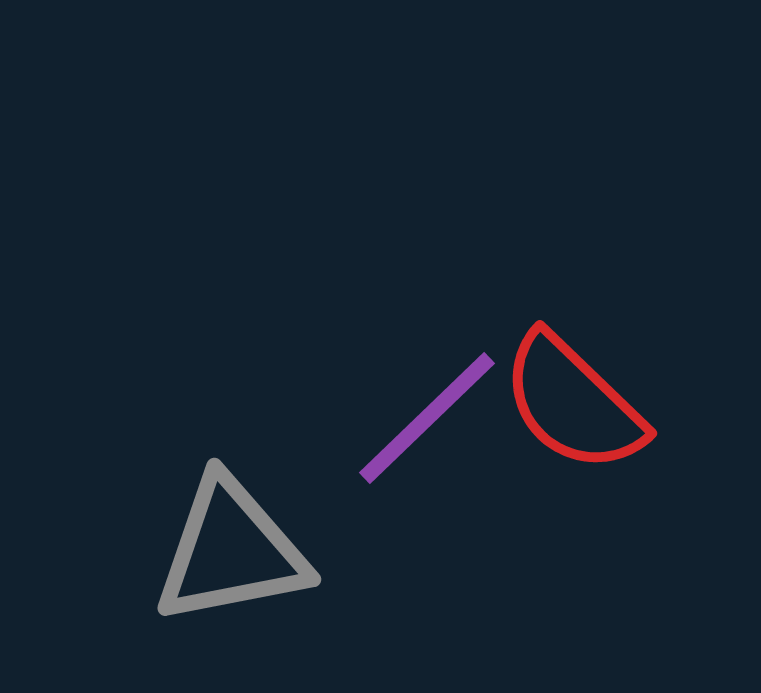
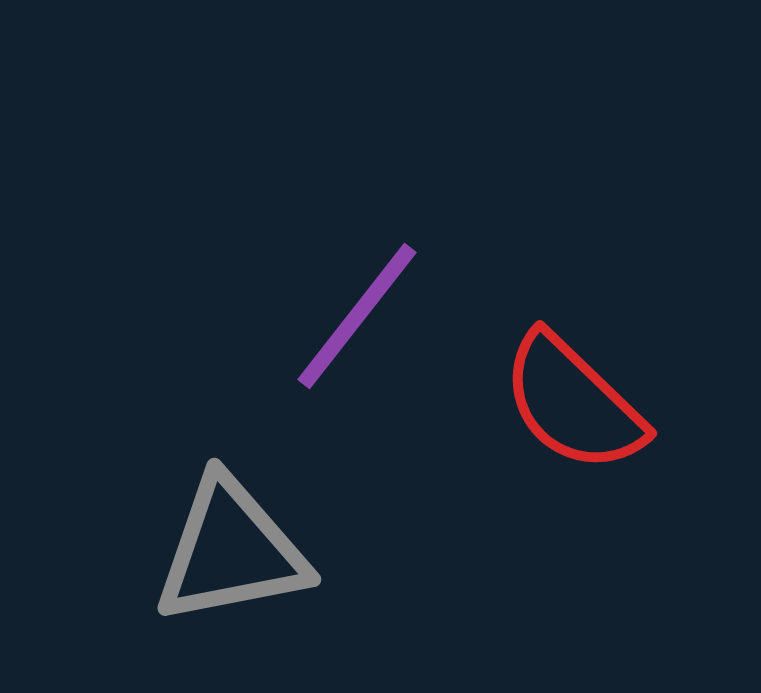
purple line: moved 70 px left, 102 px up; rotated 8 degrees counterclockwise
